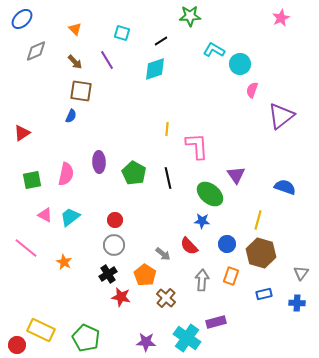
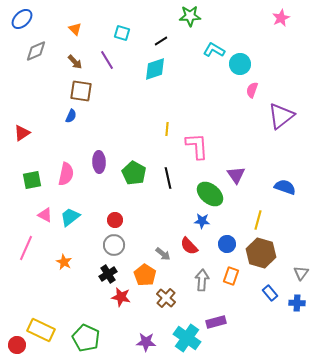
pink line at (26, 248): rotated 75 degrees clockwise
blue rectangle at (264, 294): moved 6 px right, 1 px up; rotated 63 degrees clockwise
